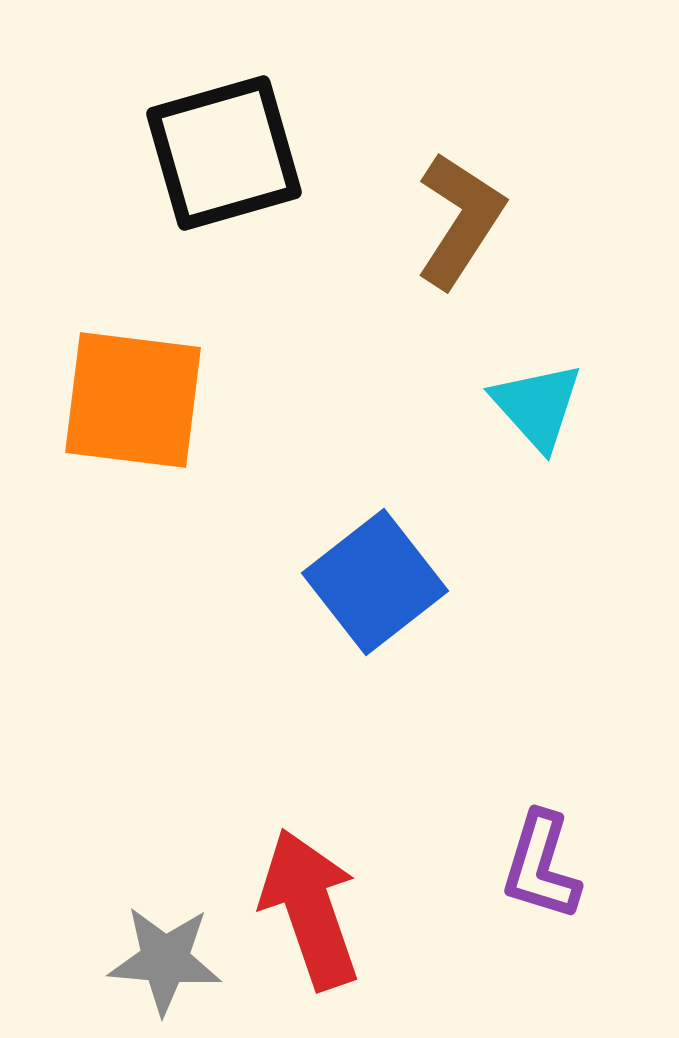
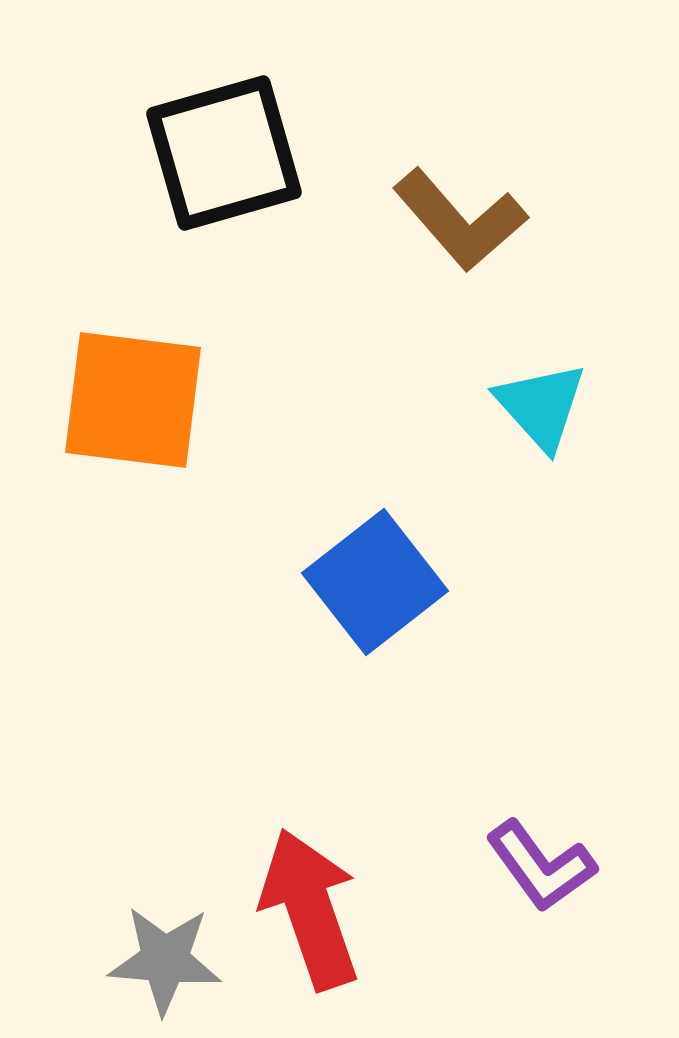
brown L-shape: rotated 106 degrees clockwise
cyan triangle: moved 4 px right
purple L-shape: rotated 53 degrees counterclockwise
